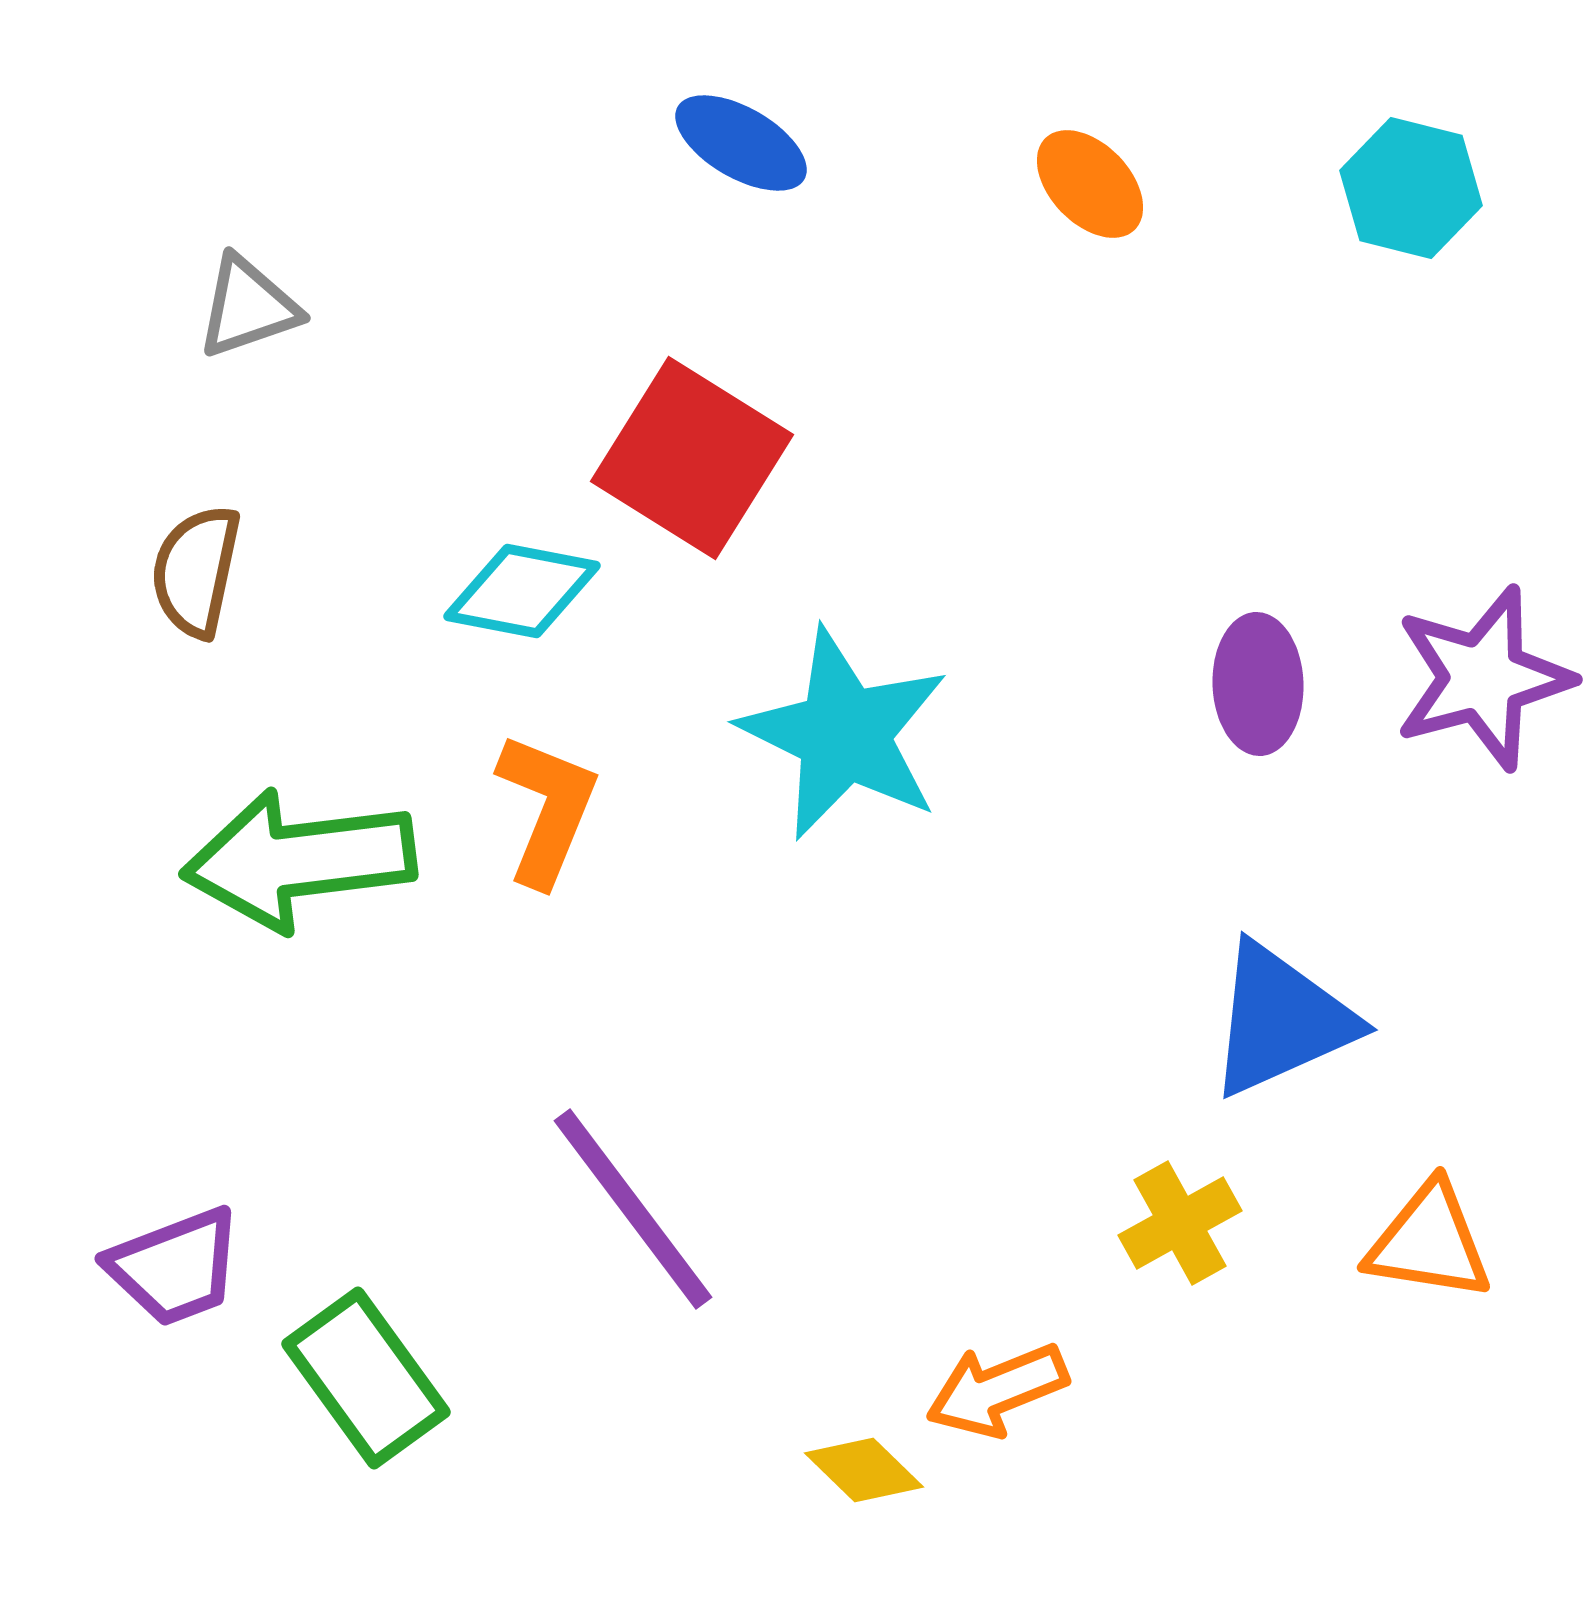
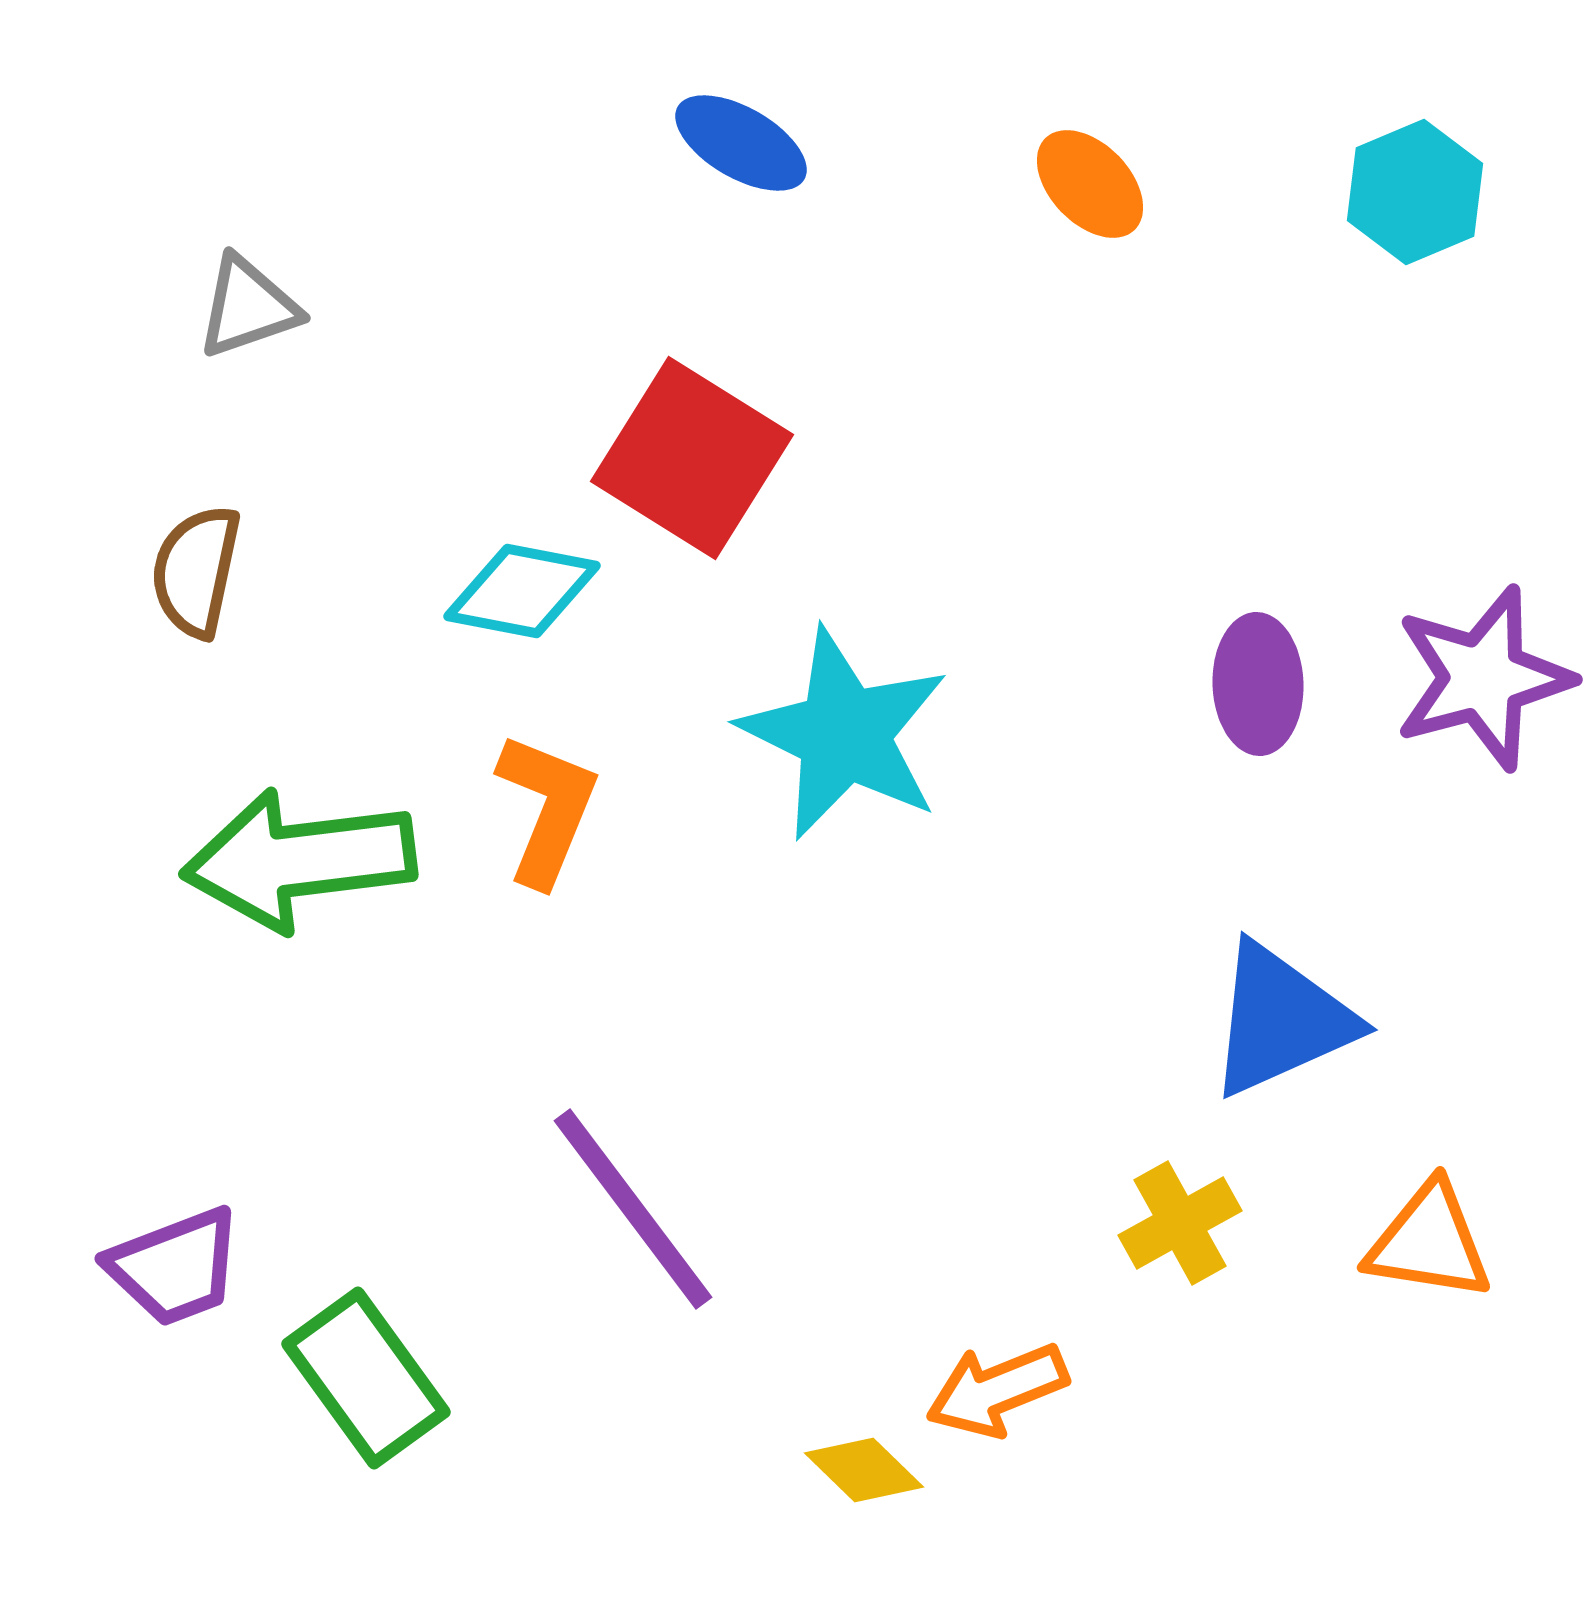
cyan hexagon: moved 4 px right, 4 px down; rotated 23 degrees clockwise
